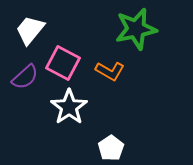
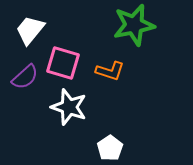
green star: moved 2 px left, 4 px up
pink square: rotated 12 degrees counterclockwise
orange L-shape: rotated 12 degrees counterclockwise
white star: rotated 18 degrees counterclockwise
white pentagon: moved 1 px left
